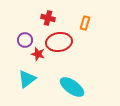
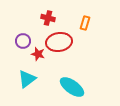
purple circle: moved 2 px left, 1 px down
